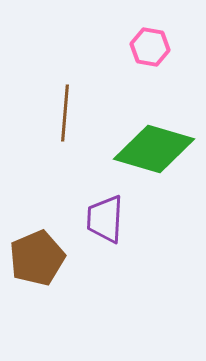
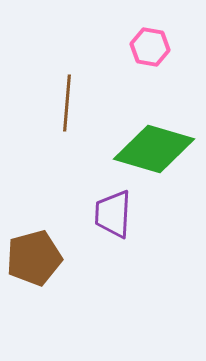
brown line: moved 2 px right, 10 px up
purple trapezoid: moved 8 px right, 5 px up
brown pentagon: moved 3 px left; rotated 8 degrees clockwise
